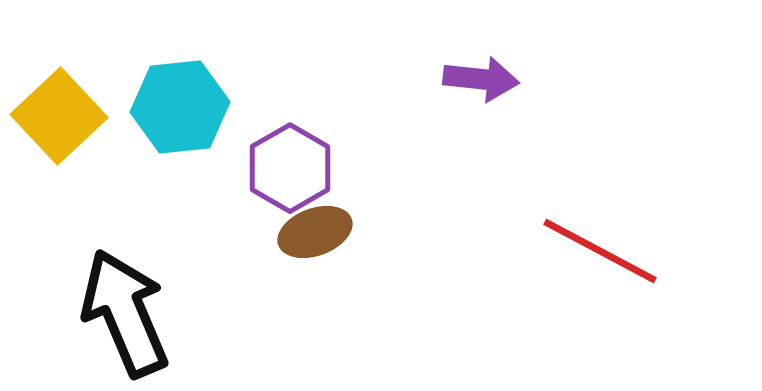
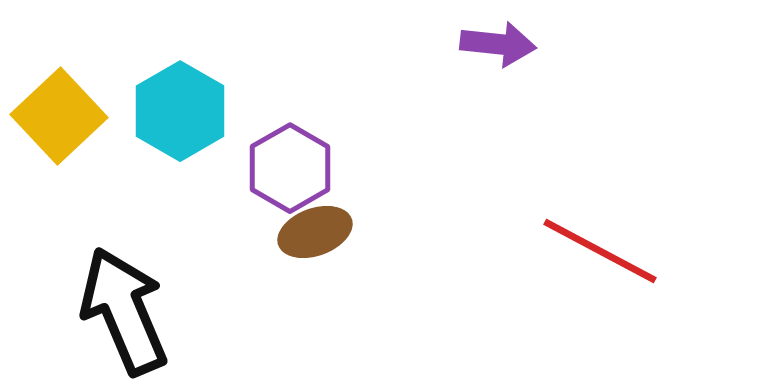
purple arrow: moved 17 px right, 35 px up
cyan hexagon: moved 4 px down; rotated 24 degrees counterclockwise
black arrow: moved 1 px left, 2 px up
